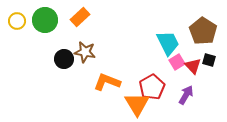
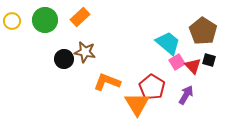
yellow circle: moved 5 px left
cyan trapezoid: rotated 24 degrees counterclockwise
red pentagon: rotated 10 degrees counterclockwise
